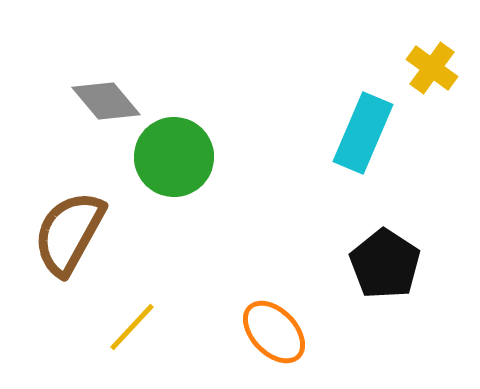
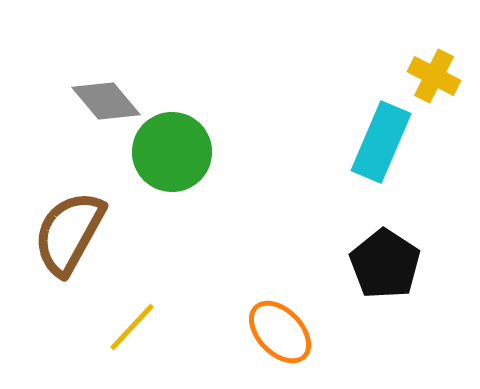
yellow cross: moved 2 px right, 8 px down; rotated 9 degrees counterclockwise
cyan rectangle: moved 18 px right, 9 px down
green circle: moved 2 px left, 5 px up
orange ellipse: moved 6 px right
